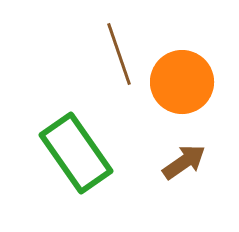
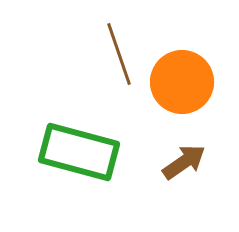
green rectangle: moved 3 px right, 1 px up; rotated 40 degrees counterclockwise
